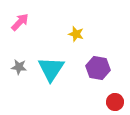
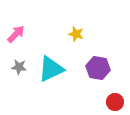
pink arrow: moved 4 px left, 12 px down
cyan triangle: rotated 32 degrees clockwise
